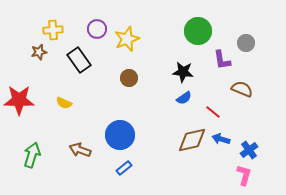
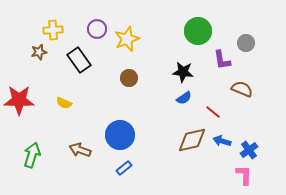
blue arrow: moved 1 px right, 2 px down
pink L-shape: rotated 15 degrees counterclockwise
